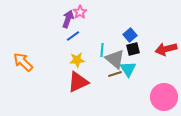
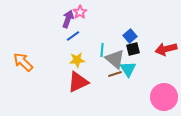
blue square: moved 1 px down
